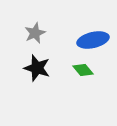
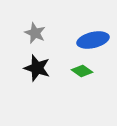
gray star: rotated 25 degrees counterclockwise
green diamond: moved 1 px left, 1 px down; rotated 15 degrees counterclockwise
